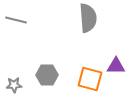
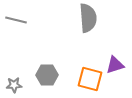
purple triangle: moved 1 px left, 1 px up; rotated 18 degrees counterclockwise
